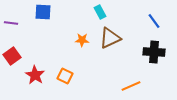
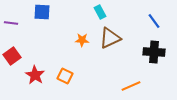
blue square: moved 1 px left
